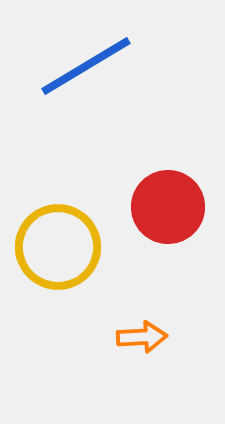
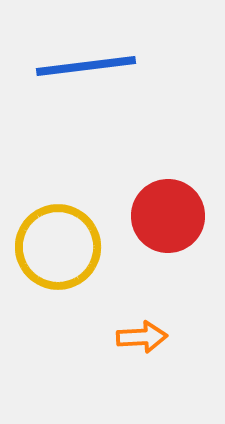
blue line: rotated 24 degrees clockwise
red circle: moved 9 px down
